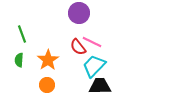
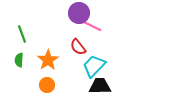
pink line: moved 16 px up
